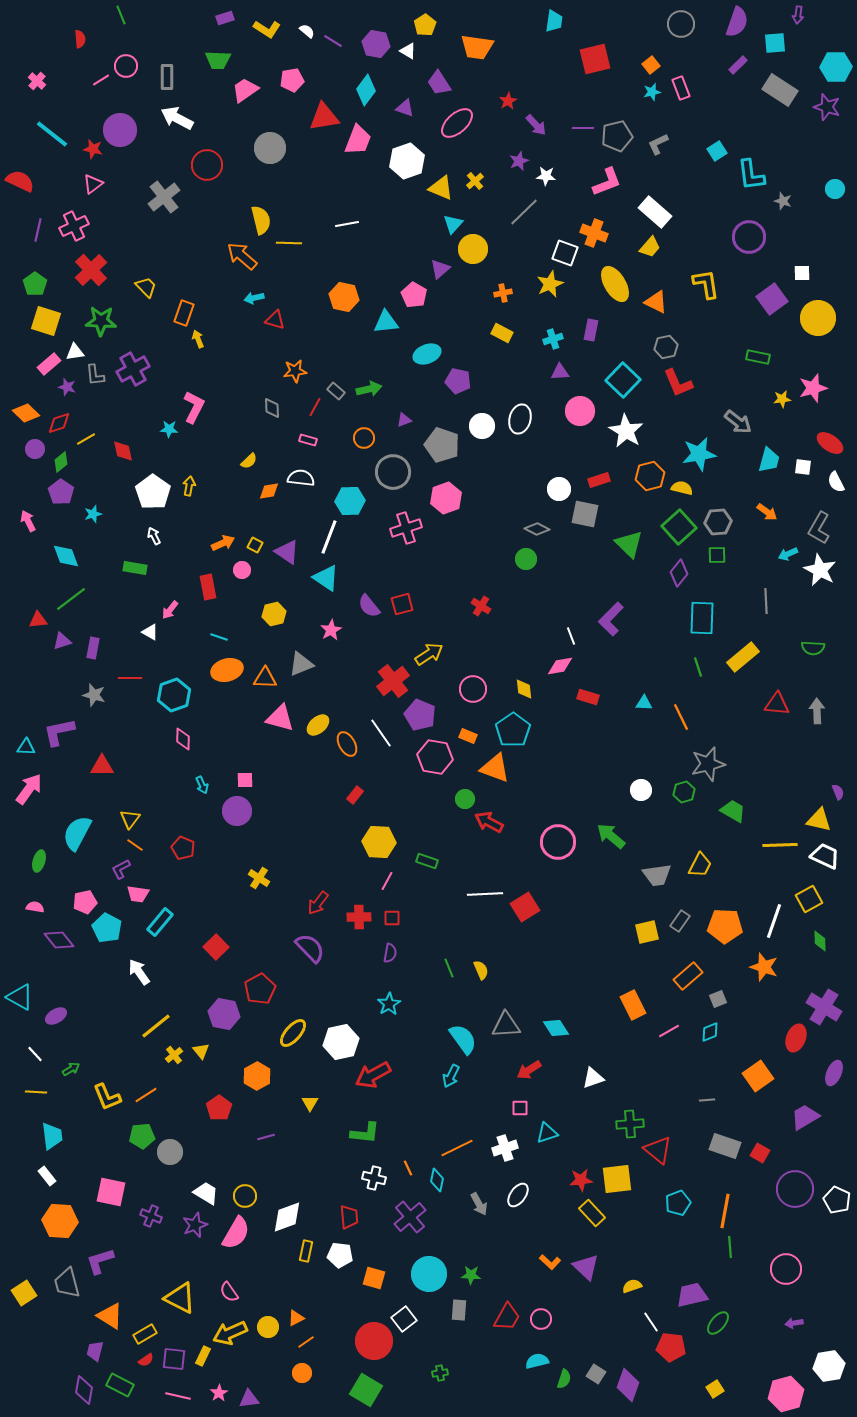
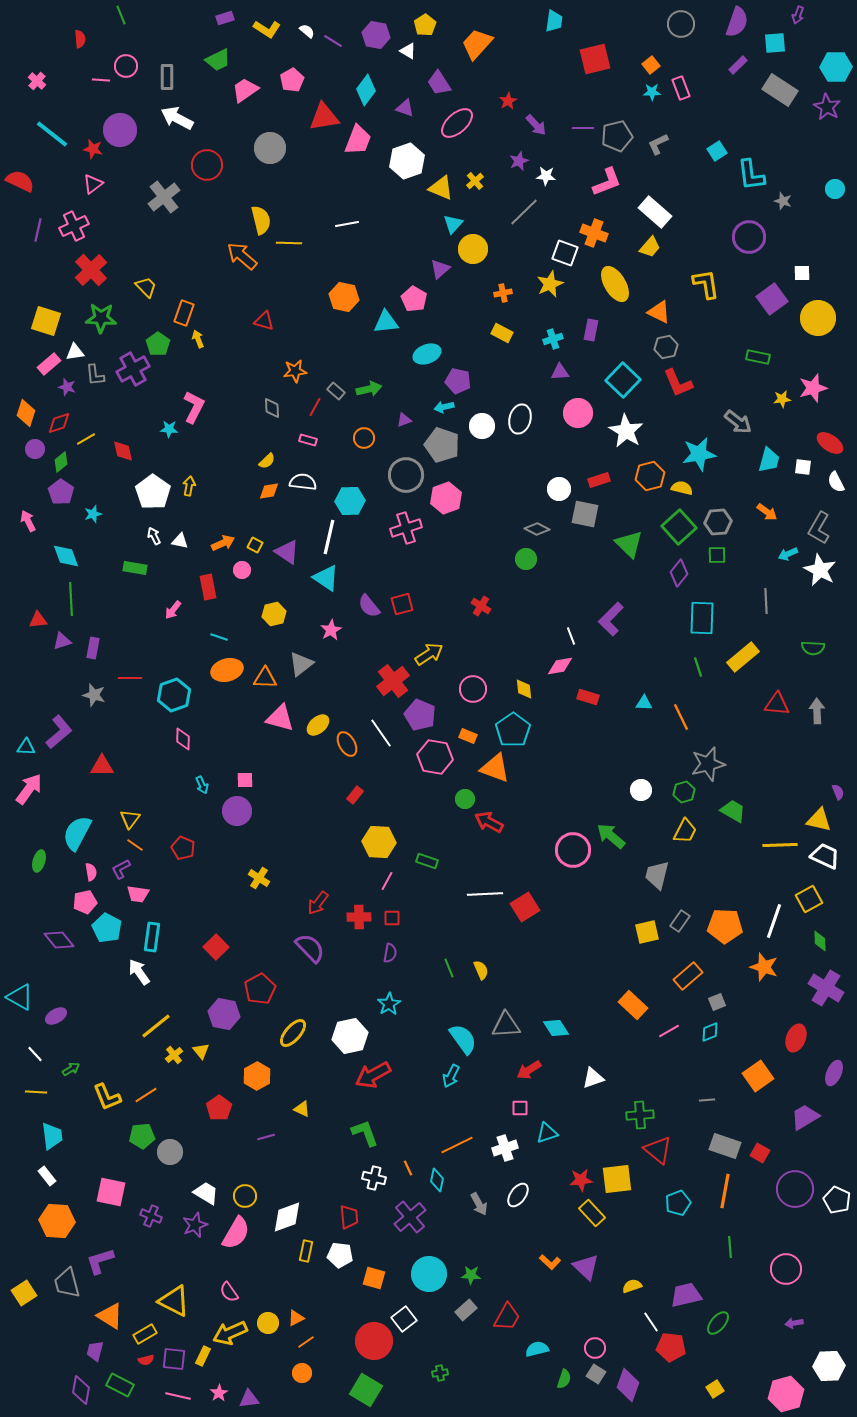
purple arrow at (798, 15): rotated 12 degrees clockwise
purple hexagon at (376, 44): moved 9 px up
orange trapezoid at (477, 47): moved 3 px up; rotated 124 degrees clockwise
green trapezoid at (218, 60): rotated 28 degrees counterclockwise
pink line at (101, 80): rotated 36 degrees clockwise
pink pentagon at (292, 80): rotated 20 degrees counterclockwise
cyan star at (652, 92): rotated 12 degrees clockwise
purple star at (827, 107): rotated 12 degrees clockwise
green pentagon at (35, 284): moved 123 px right, 60 px down
pink pentagon at (414, 295): moved 4 px down
cyan arrow at (254, 298): moved 190 px right, 109 px down
orange triangle at (656, 302): moved 3 px right, 10 px down
red triangle at (275, 320): moved 11 px left, 1 px down
green star at (101, 321): moved 3 px up
pink circle at (580, 411): moved 2 px left, 2 px down
orange diamond at (26, 413): rotated 64 degrees clockwise
yellow semicircle at (249, 461): moved 18 px right
gray circle at (393, 472): moved 13 px right, 3 px down
white semicircle at (301, 478): moved 2 px right, 4 px down
white line at (329, 537): rotated 8 degrees counterclockwise
green line at (71, 599): rotated 56 degrees counterclockwise
pink arrow at (170, 610): moved 3 px right
white triangle at (150, 632): moved 30 px right, 91 px up; rotated 18 degrees counterclockwise
gray triangle at (301, 664): rotated 16 degrees counterclockwise
purple L-shape at (59, 732): rotated 152 degrees clockwise
pink circle at (558, 842): moved 15 px right, 8 px down
yellow trapezoid at (700, 865): moved 15 px left, 34 px up
gray trapezoid at (657, 875): rotated 112 degrees clockwise
pink semicircle at (35, 907): moved 56 px right, 35 px up; rotated 72 degrees clockwise
cyan rectangle at (160, 922): moved 8 px left, 15 px down; rotated 32 degrees counterclockwise
gray square at (718, 999): moved 1 px left, 3 px down
orange rectangle at (633, 1005): rotated 20 degrees counterclockwise
purple cross at (824, 1007): moved 2 px right, 19 px up
white hexagon at (341, 1042): moved 9 px right, 6 px up
yellow triangle at (310, 1103): moved 8 px left, 6 px down; rotated 36 degrees counterclockwise
green cross at (630, 1124): moved 10 px right, 9 px up
green L-shape at (365, 1133): rotated 116 degrees counterclockwise
orange line at (457, 1148): moved 3 px up
orange line at (725, 1211): moved 20 px up
orange hexagon at (60, 1221): moved 3 px left
purple trapezoid at (692, 1295): moved 6 px left
yellow triangle at (180, 1298): moved 6 px left, 3 px down
gray rectangle at (459, 1310): moved 7 px right; rotated 45 degrees clockwise
pink circle at (541, 1319): moved 54 px right, 29 px down
yellow circle at (268, 1327): moved 4 px up
red semicircle at (146, 1360): rotated 21 degrees clockwise
cyan semicircle at (537, 1361): moved 12 px up
white hexagon at (829, 1366): rotated 8 degrees clockwise
purple diamond at (84, 1390): moved 3 px left
